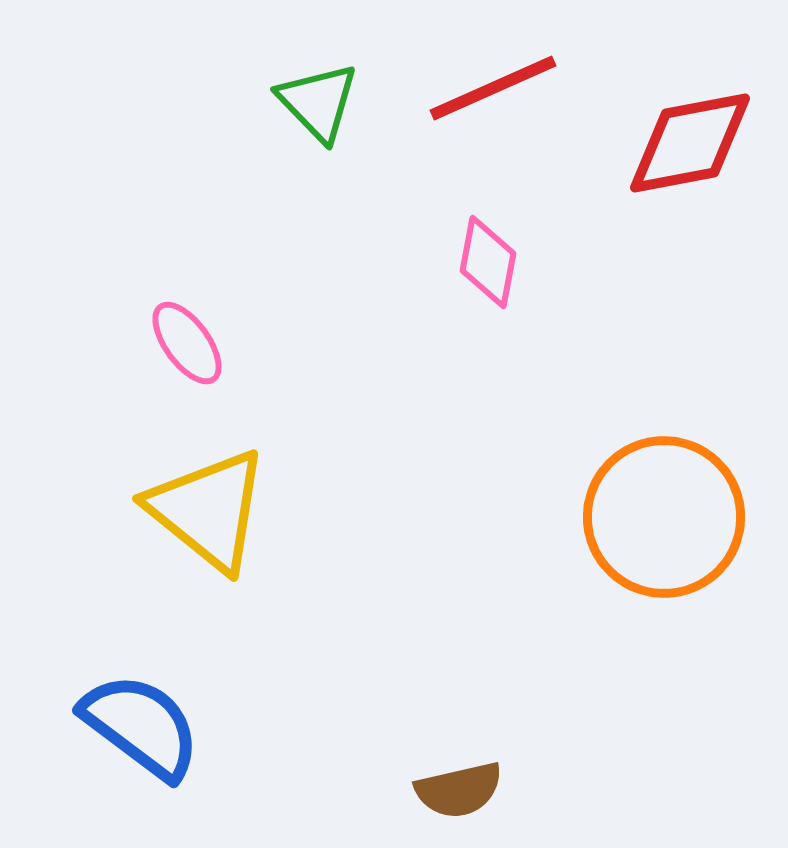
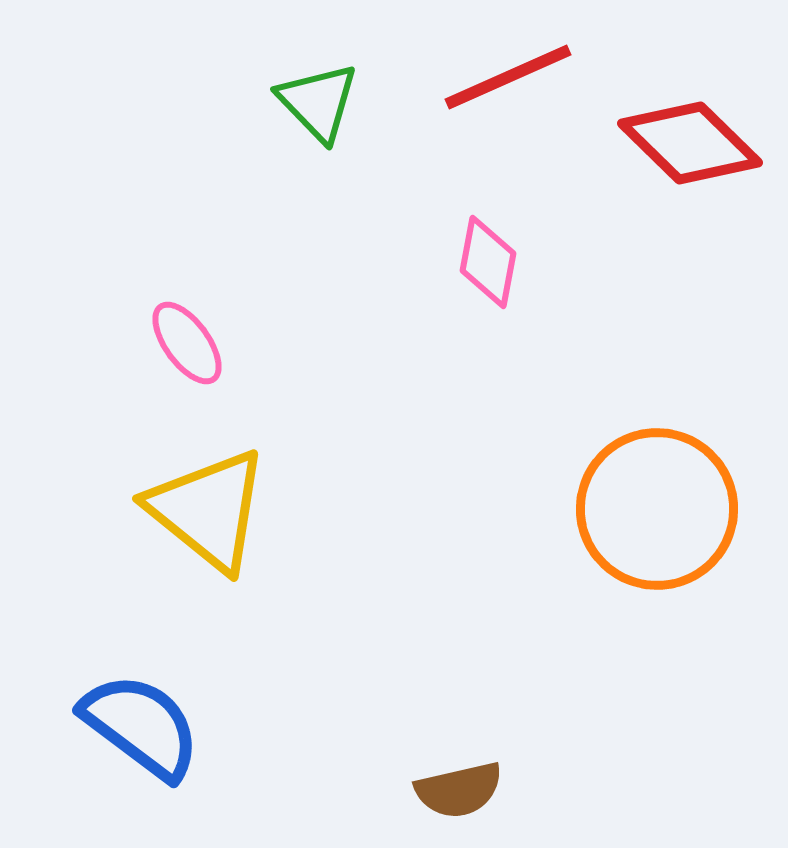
red line: moved 15 px right, 11 px up
red diamond: rotated 55 degrees clockwise
orange circle: moved 7 px left, 8 px up
